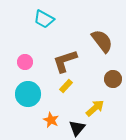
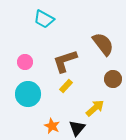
brown semicircle: moved 1 px right, 3 px down
orange star: moved 1 px right, 6 px down
